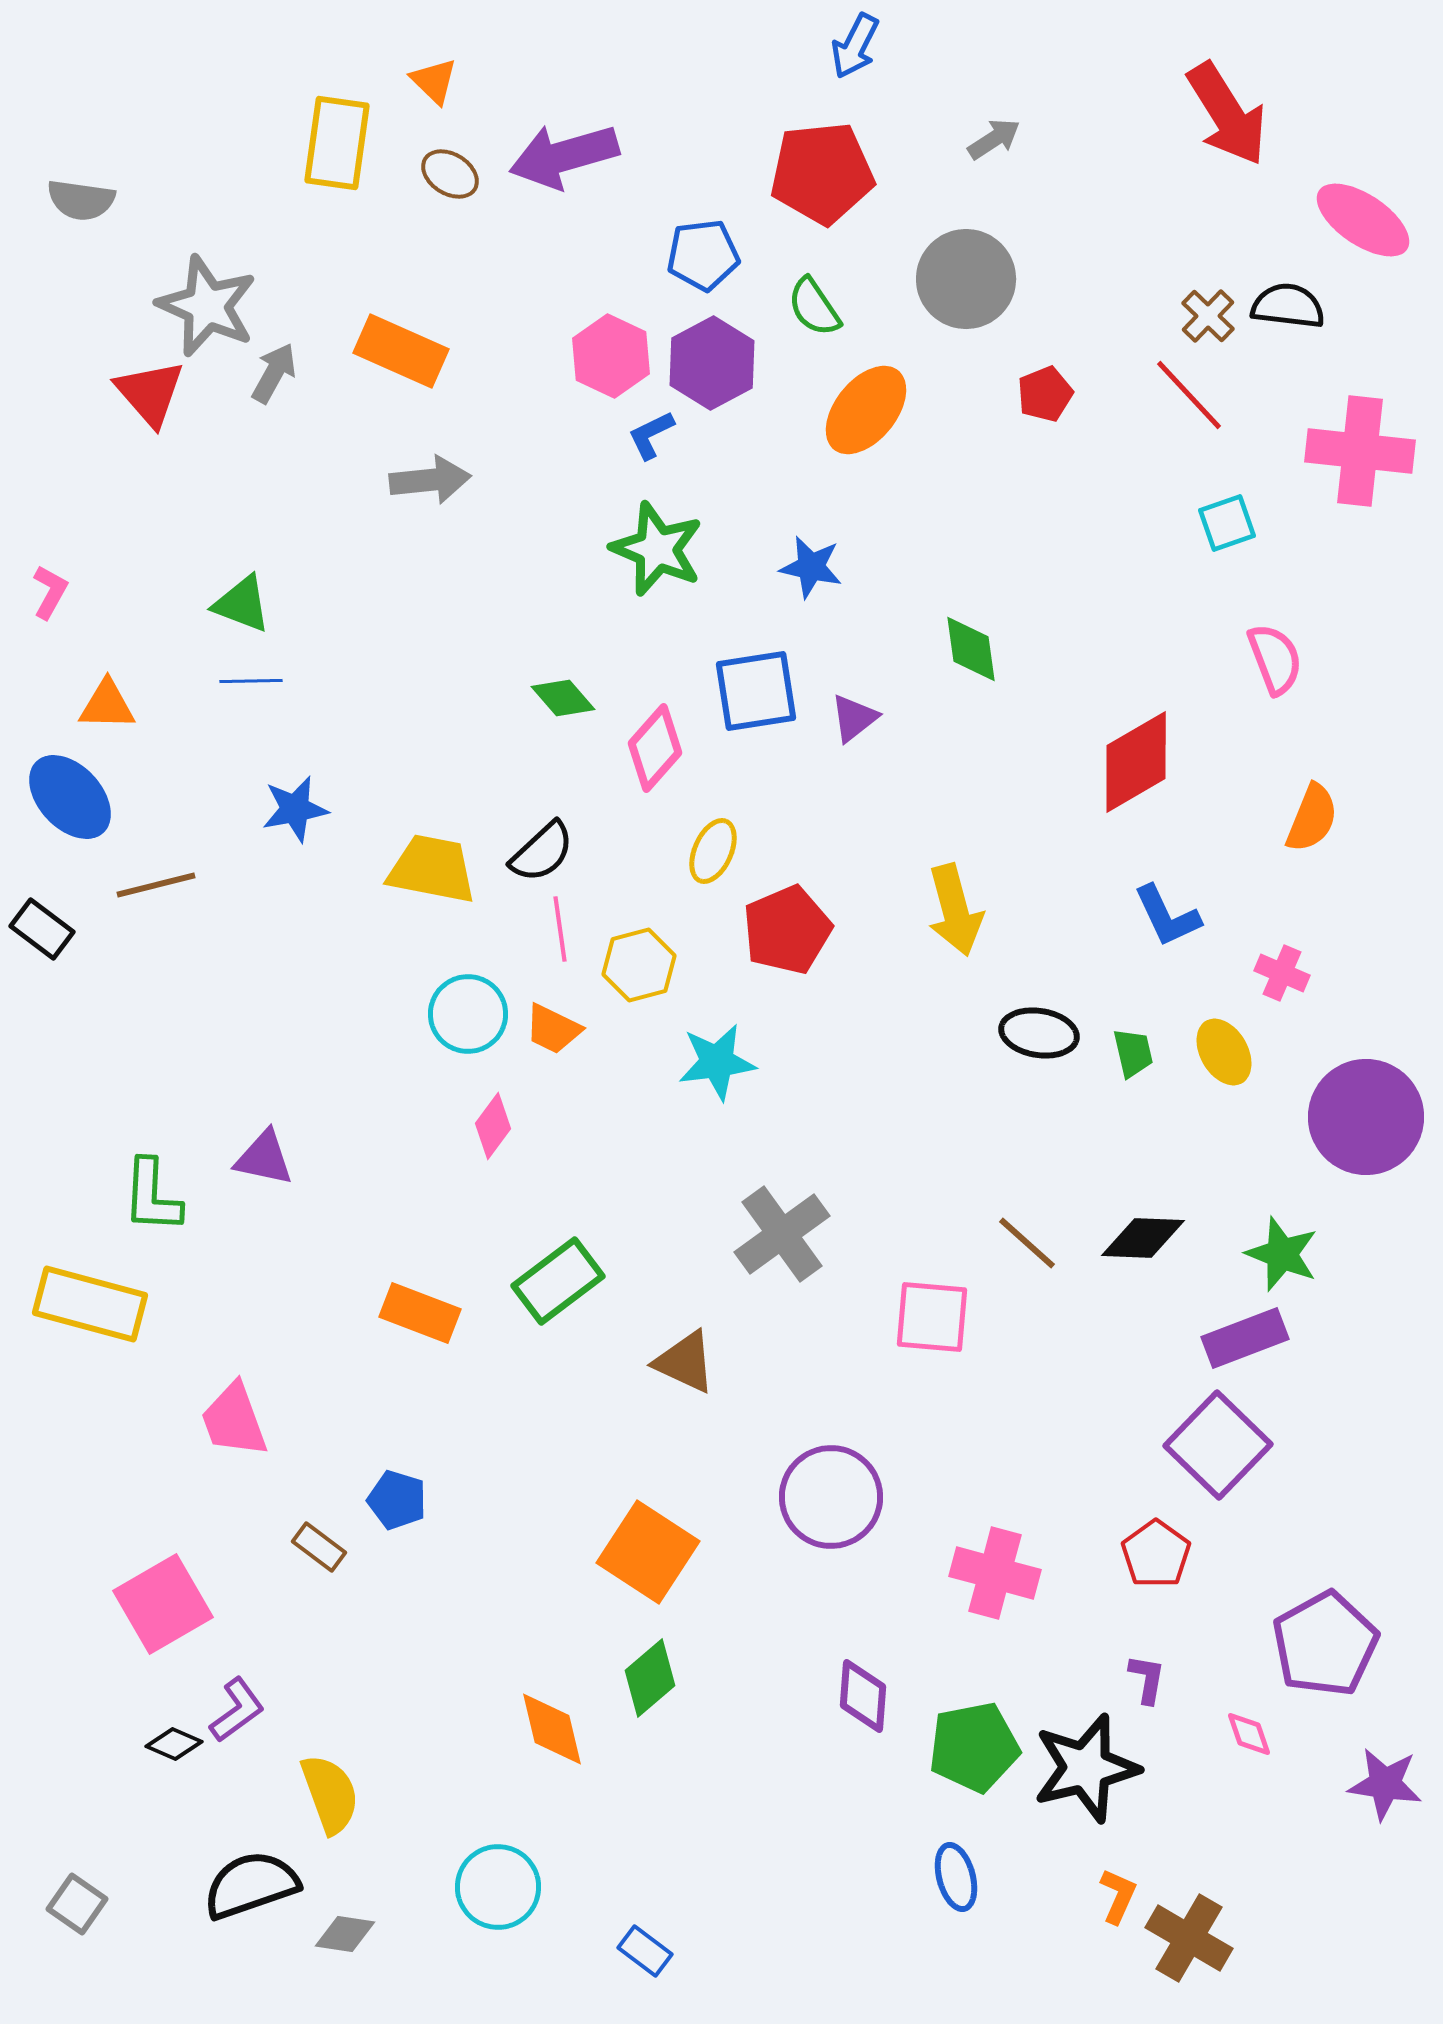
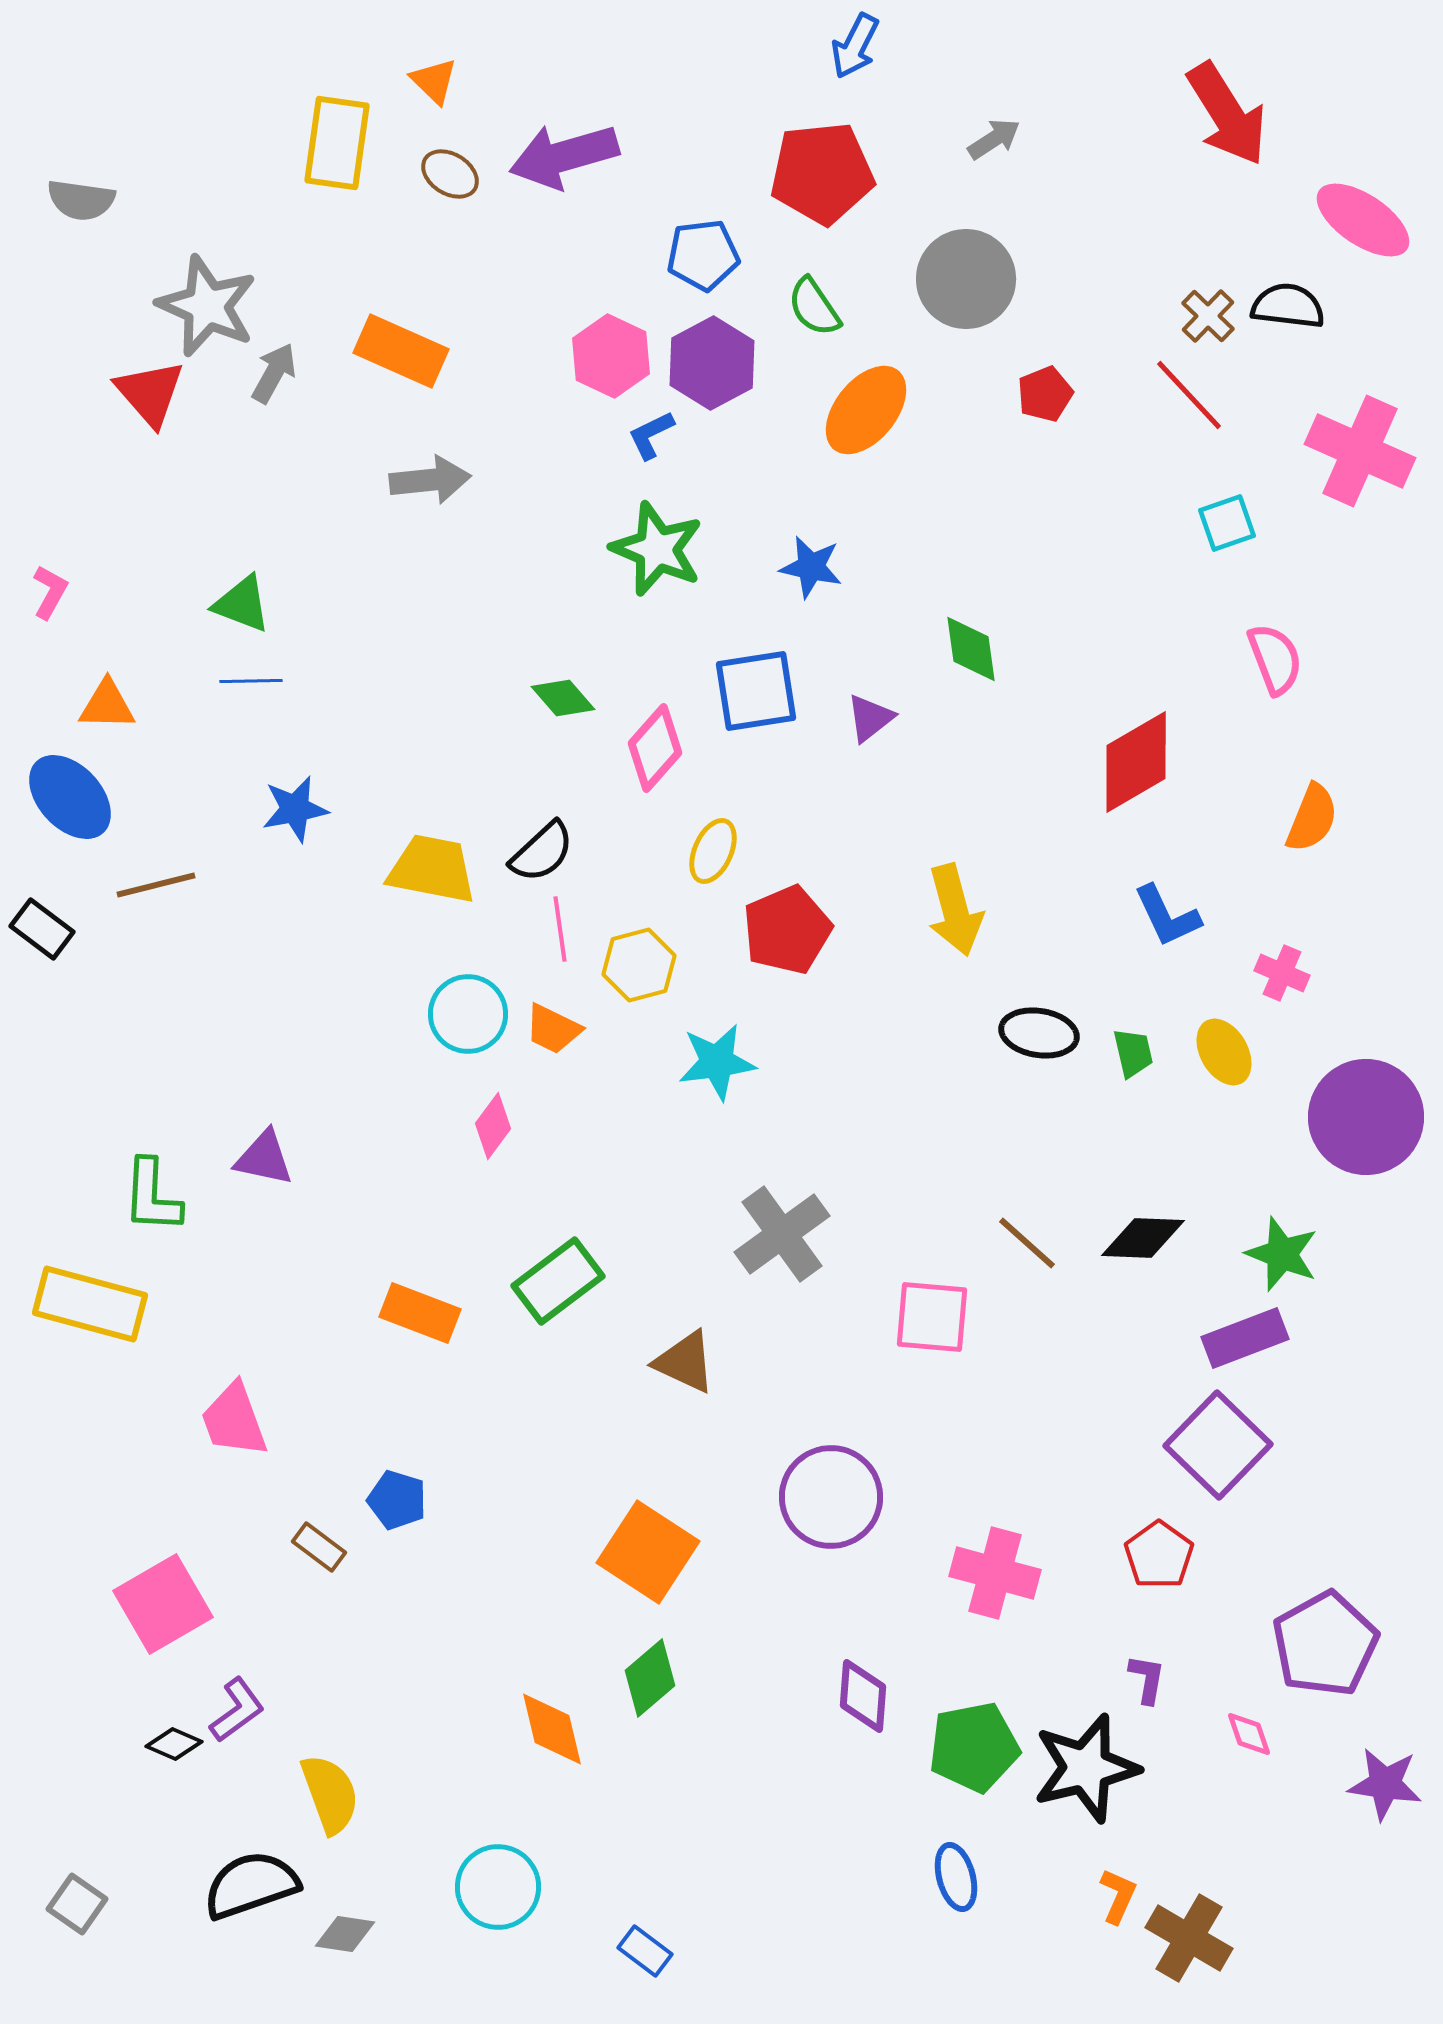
pink cross at (1360, 451): rotated 18 degrees clockwise
purple triangle at (854, 718): moved 16 px right
red pentagon at (1156, 1554): moved 3 px right, 1 px down
